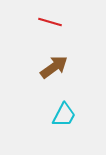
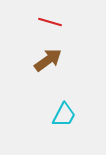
brown arrow: moved 6 px left, 7 px up
